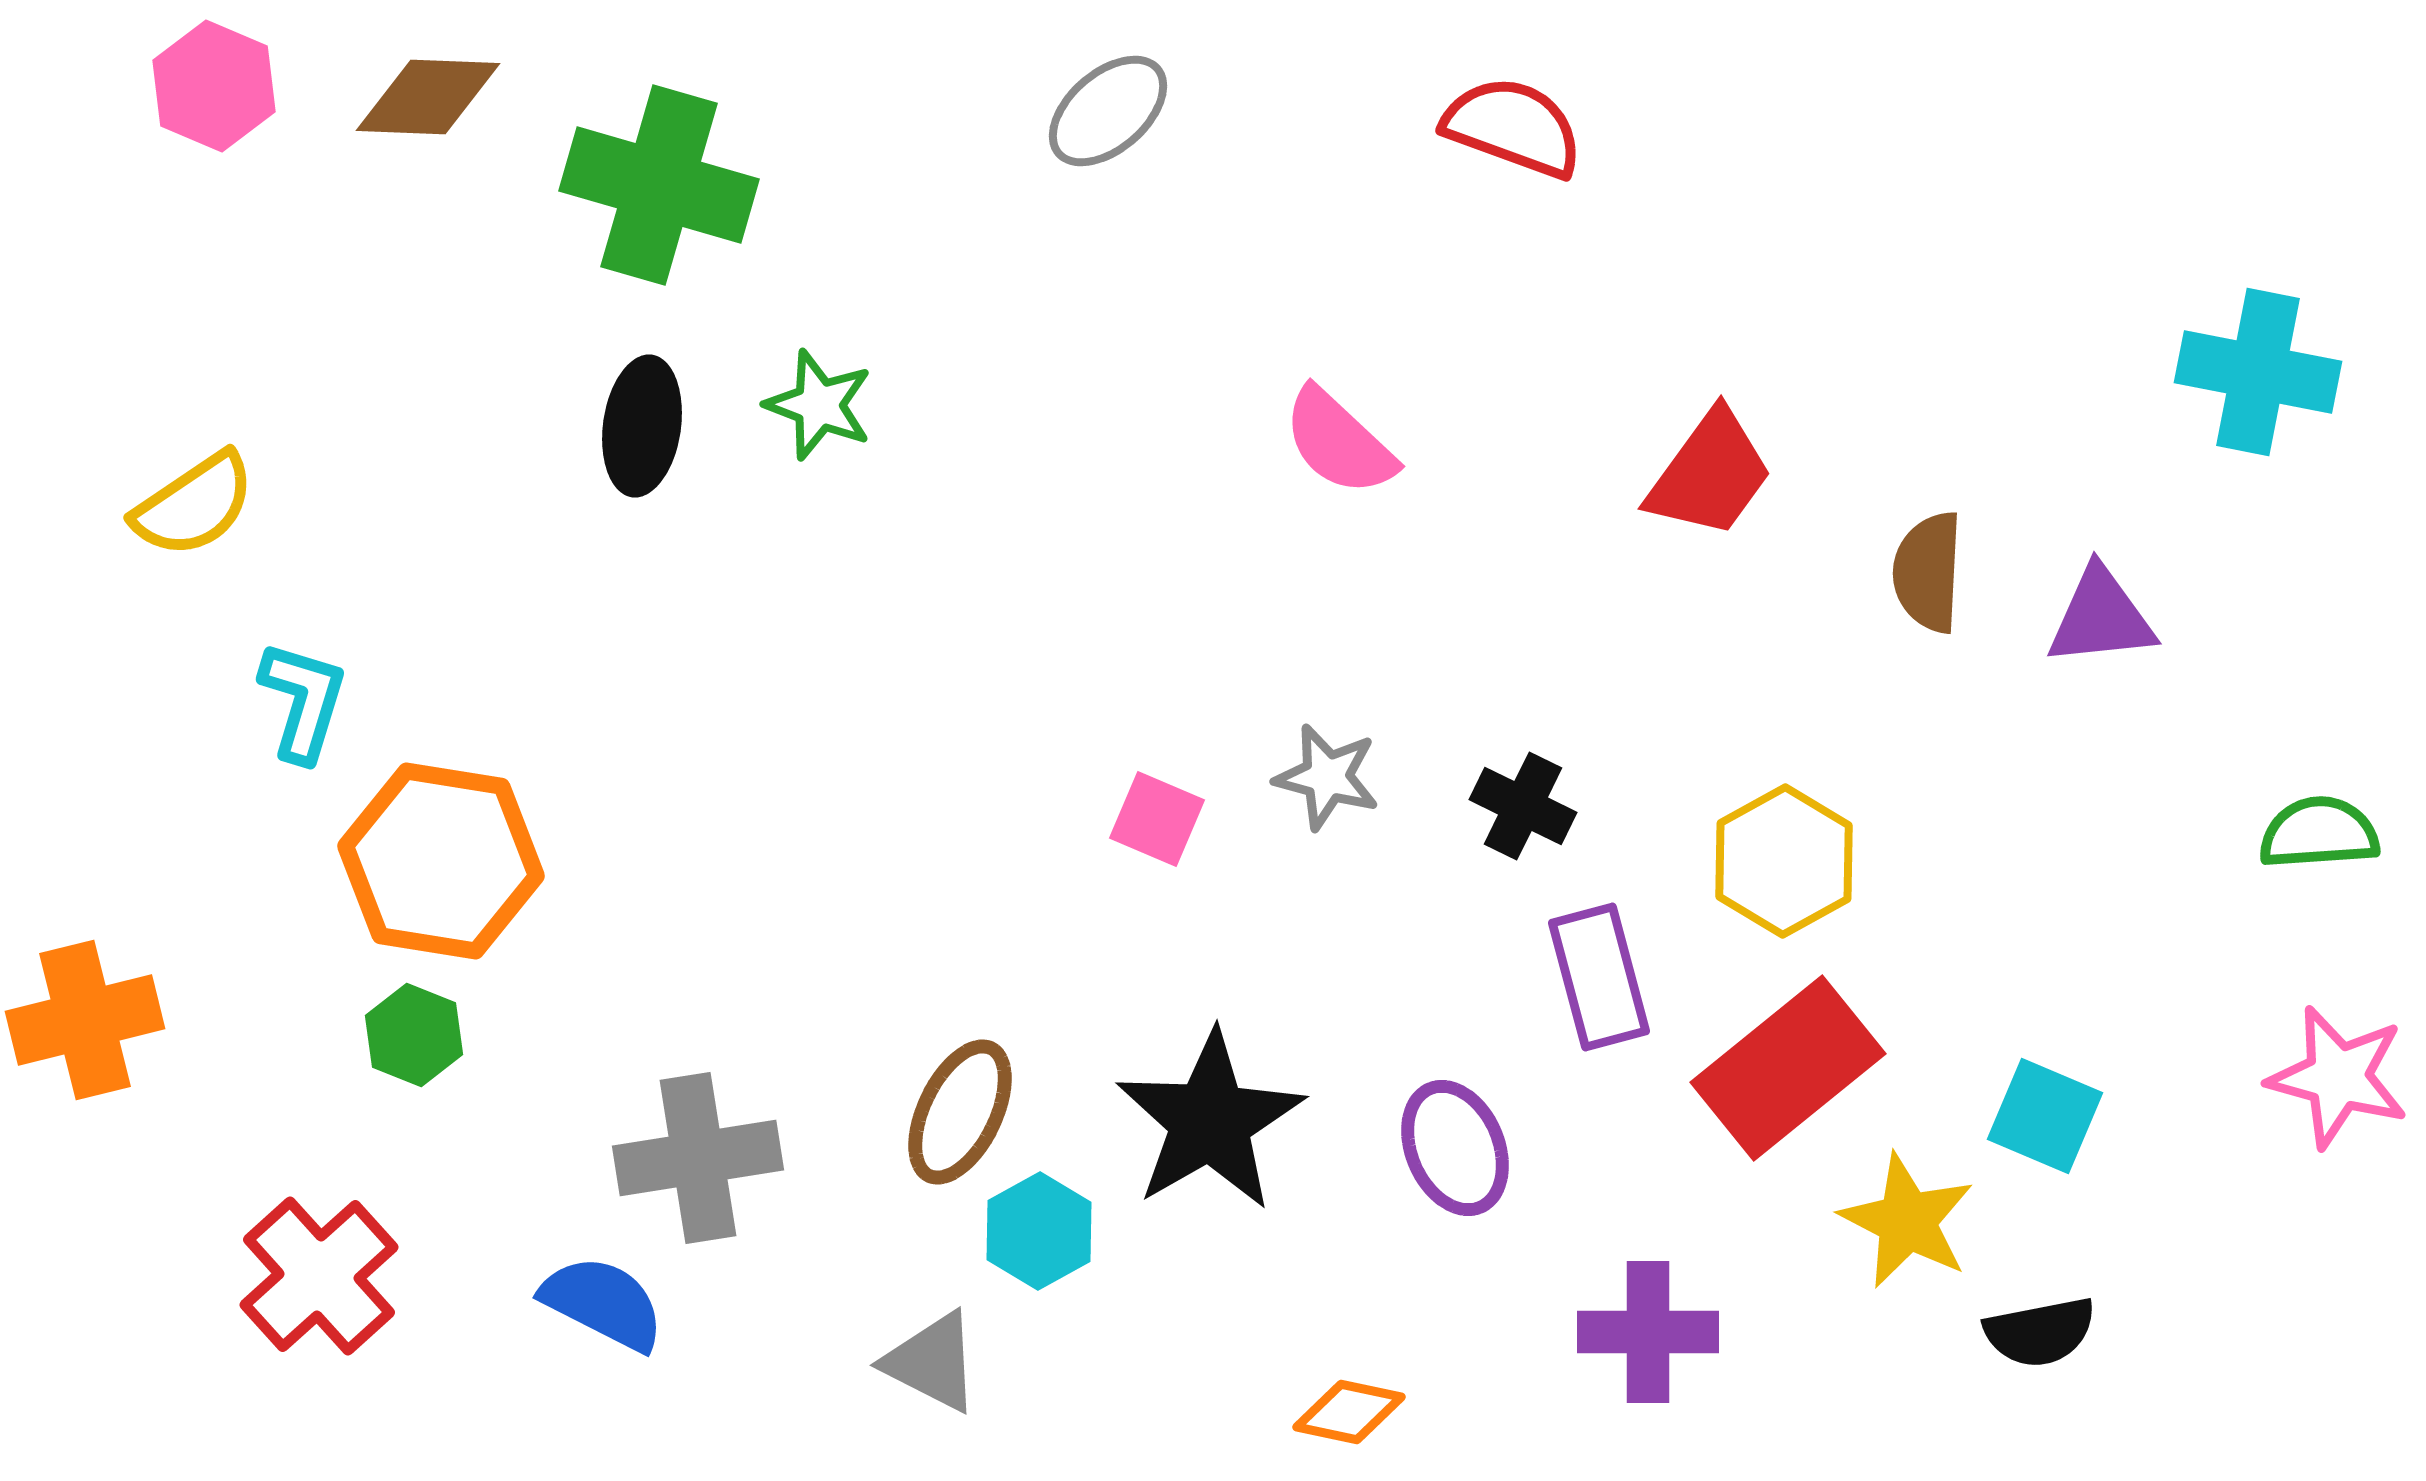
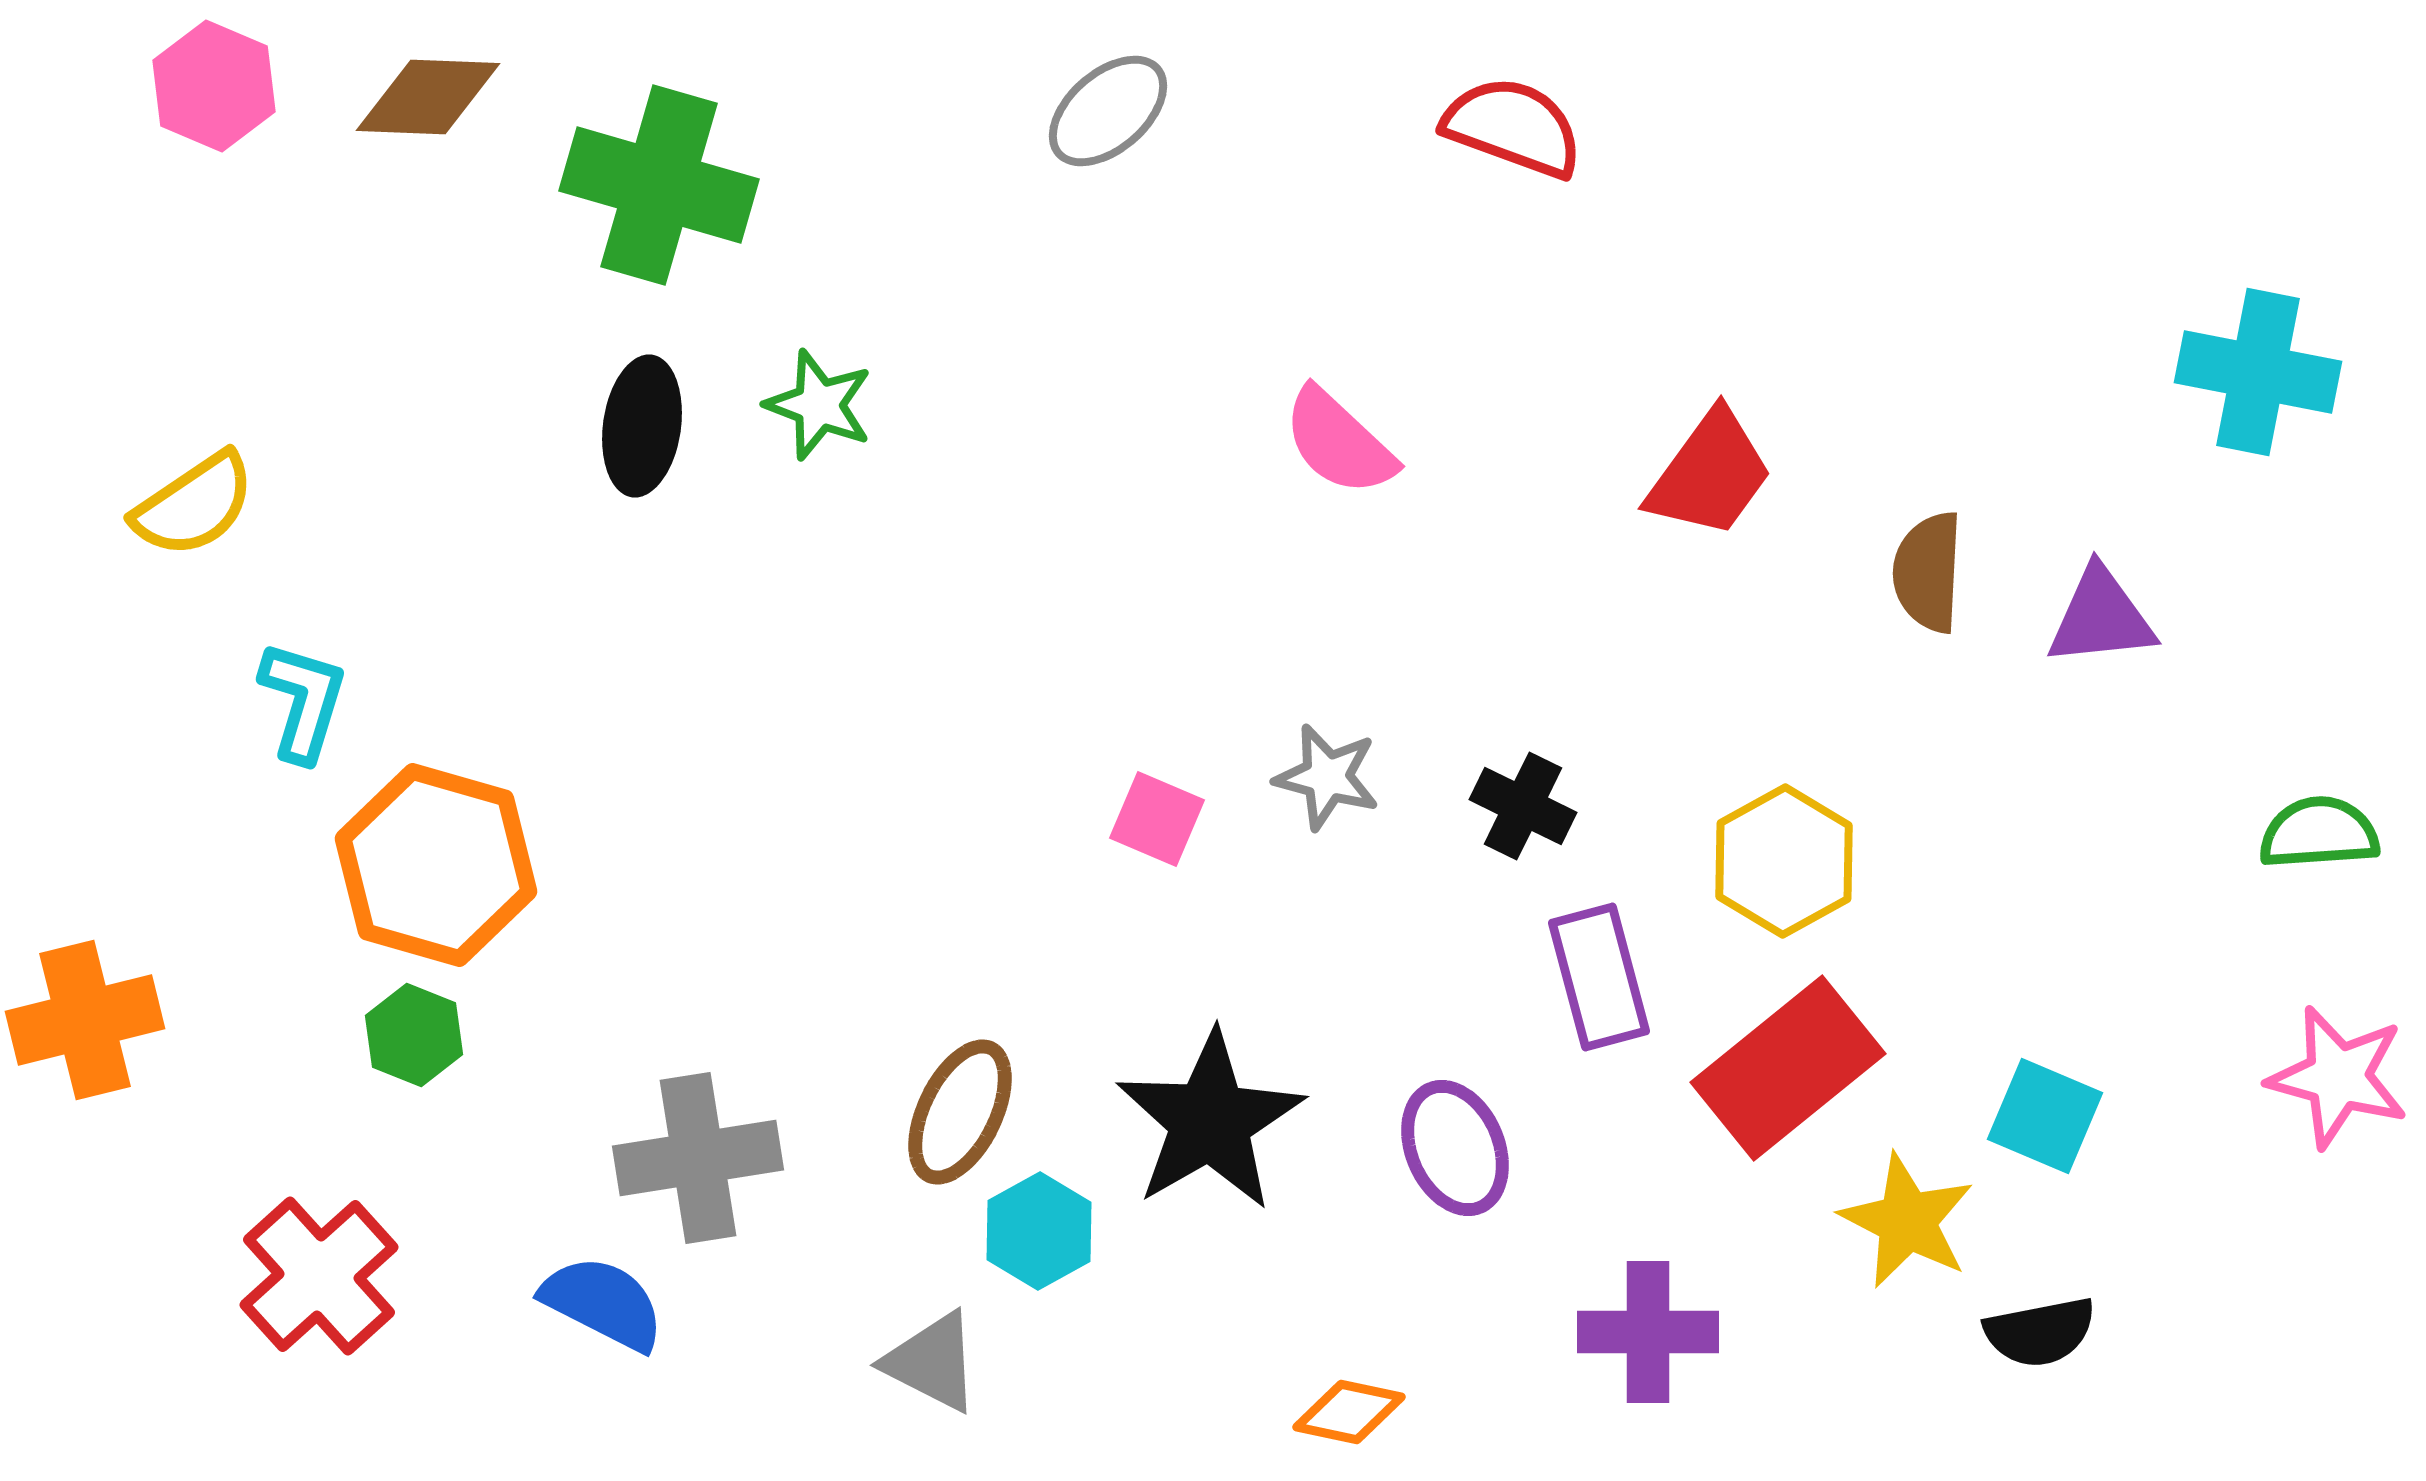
orange hexagon: moved 5 px left, 4 px down; rotated 7 degrees clockwise
